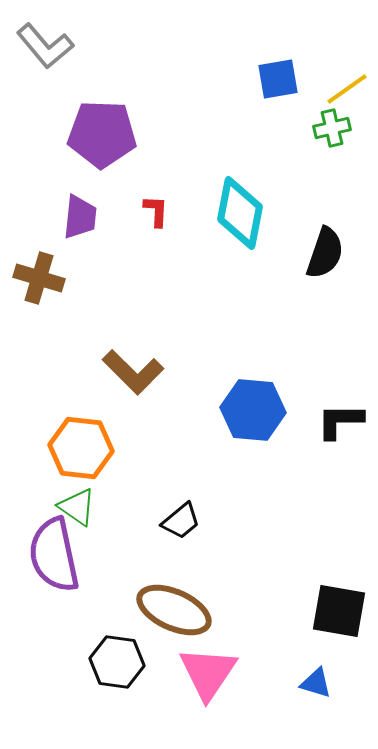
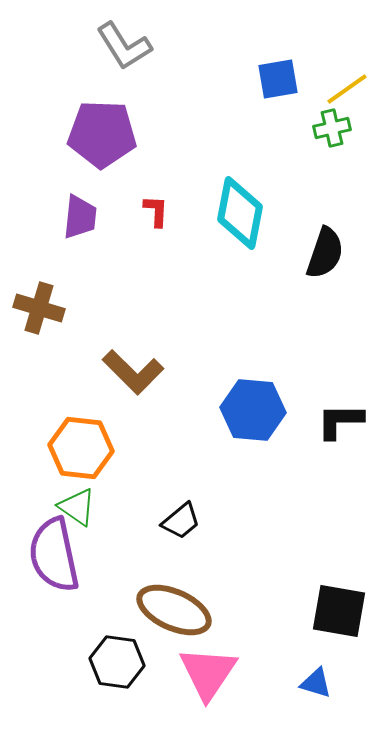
gray L-shape: moved 79 px right; rotated 8 degrees clockwise
brown cross: moved 30 px down
